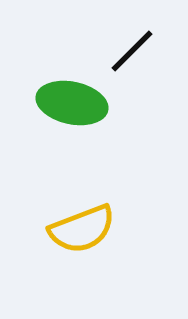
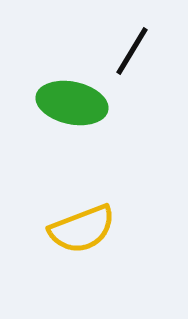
black line: rotated 14 degrees counterclockwise
